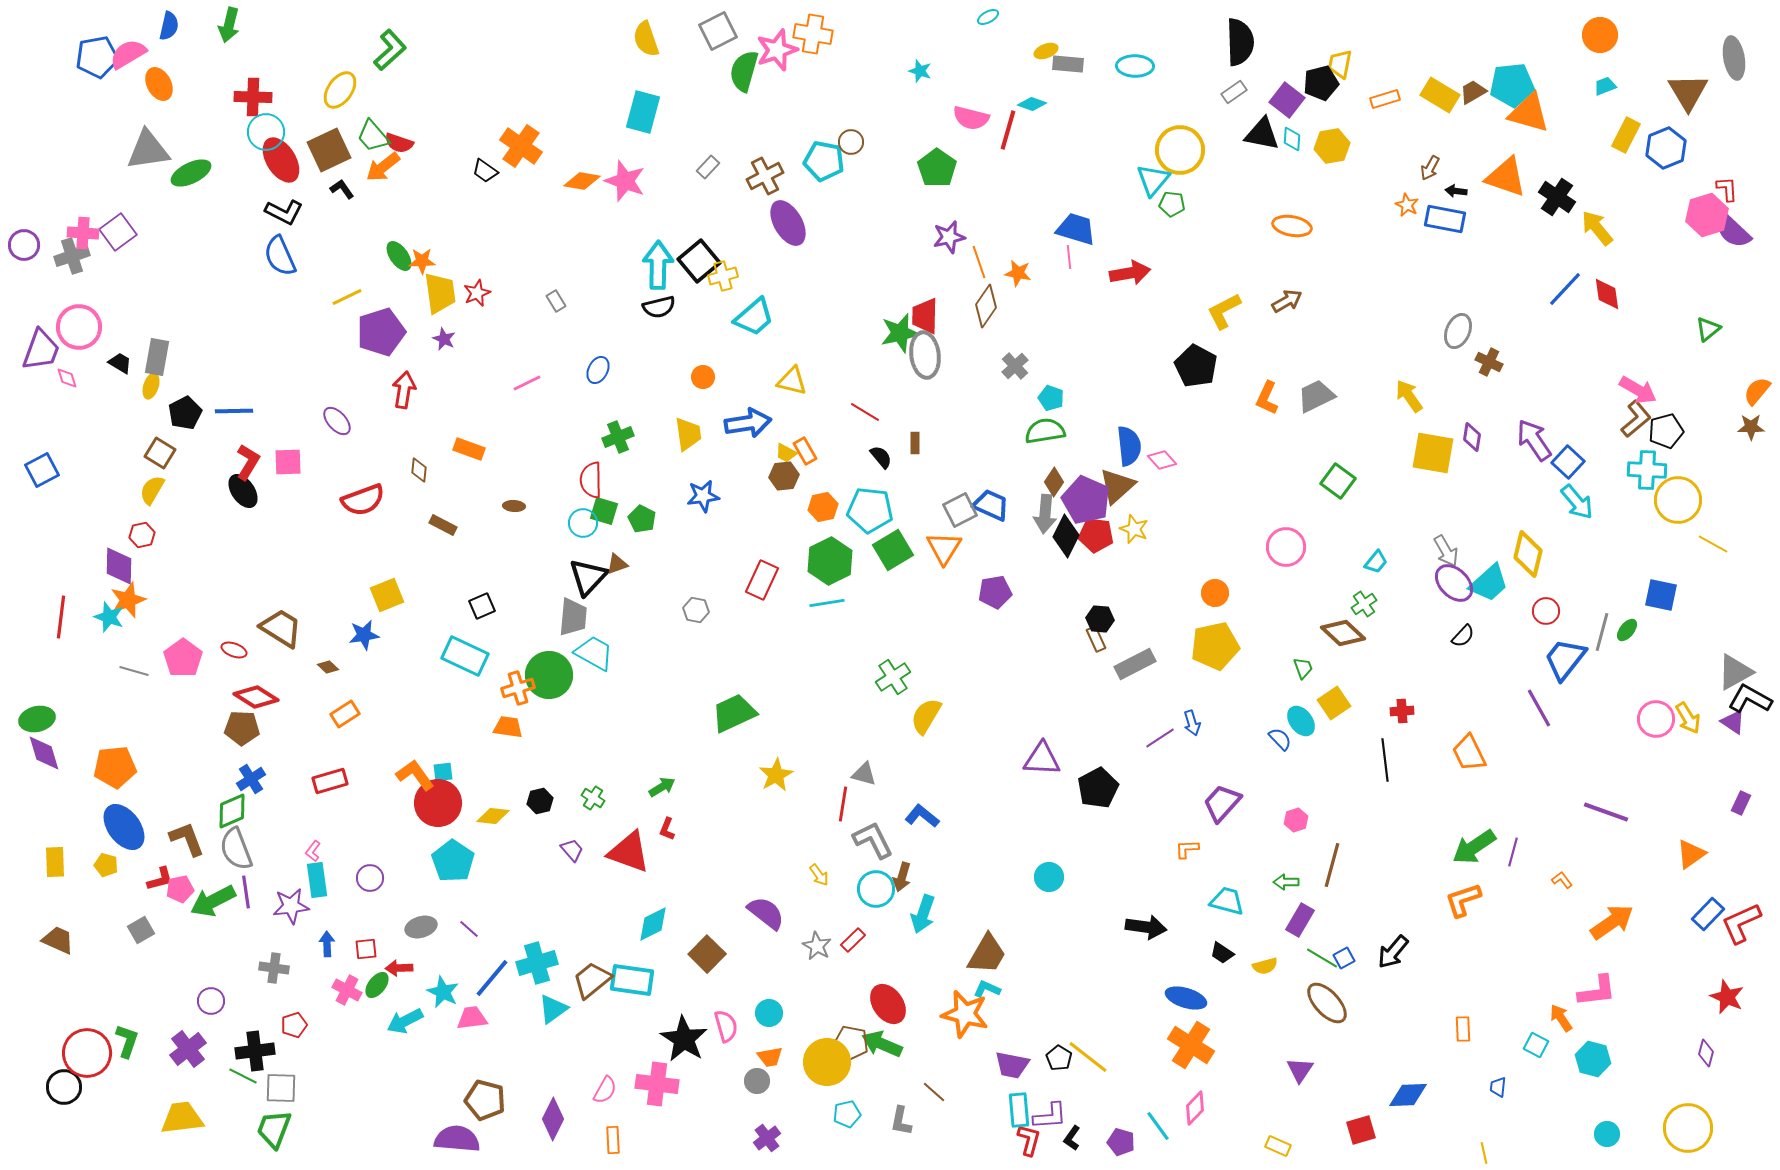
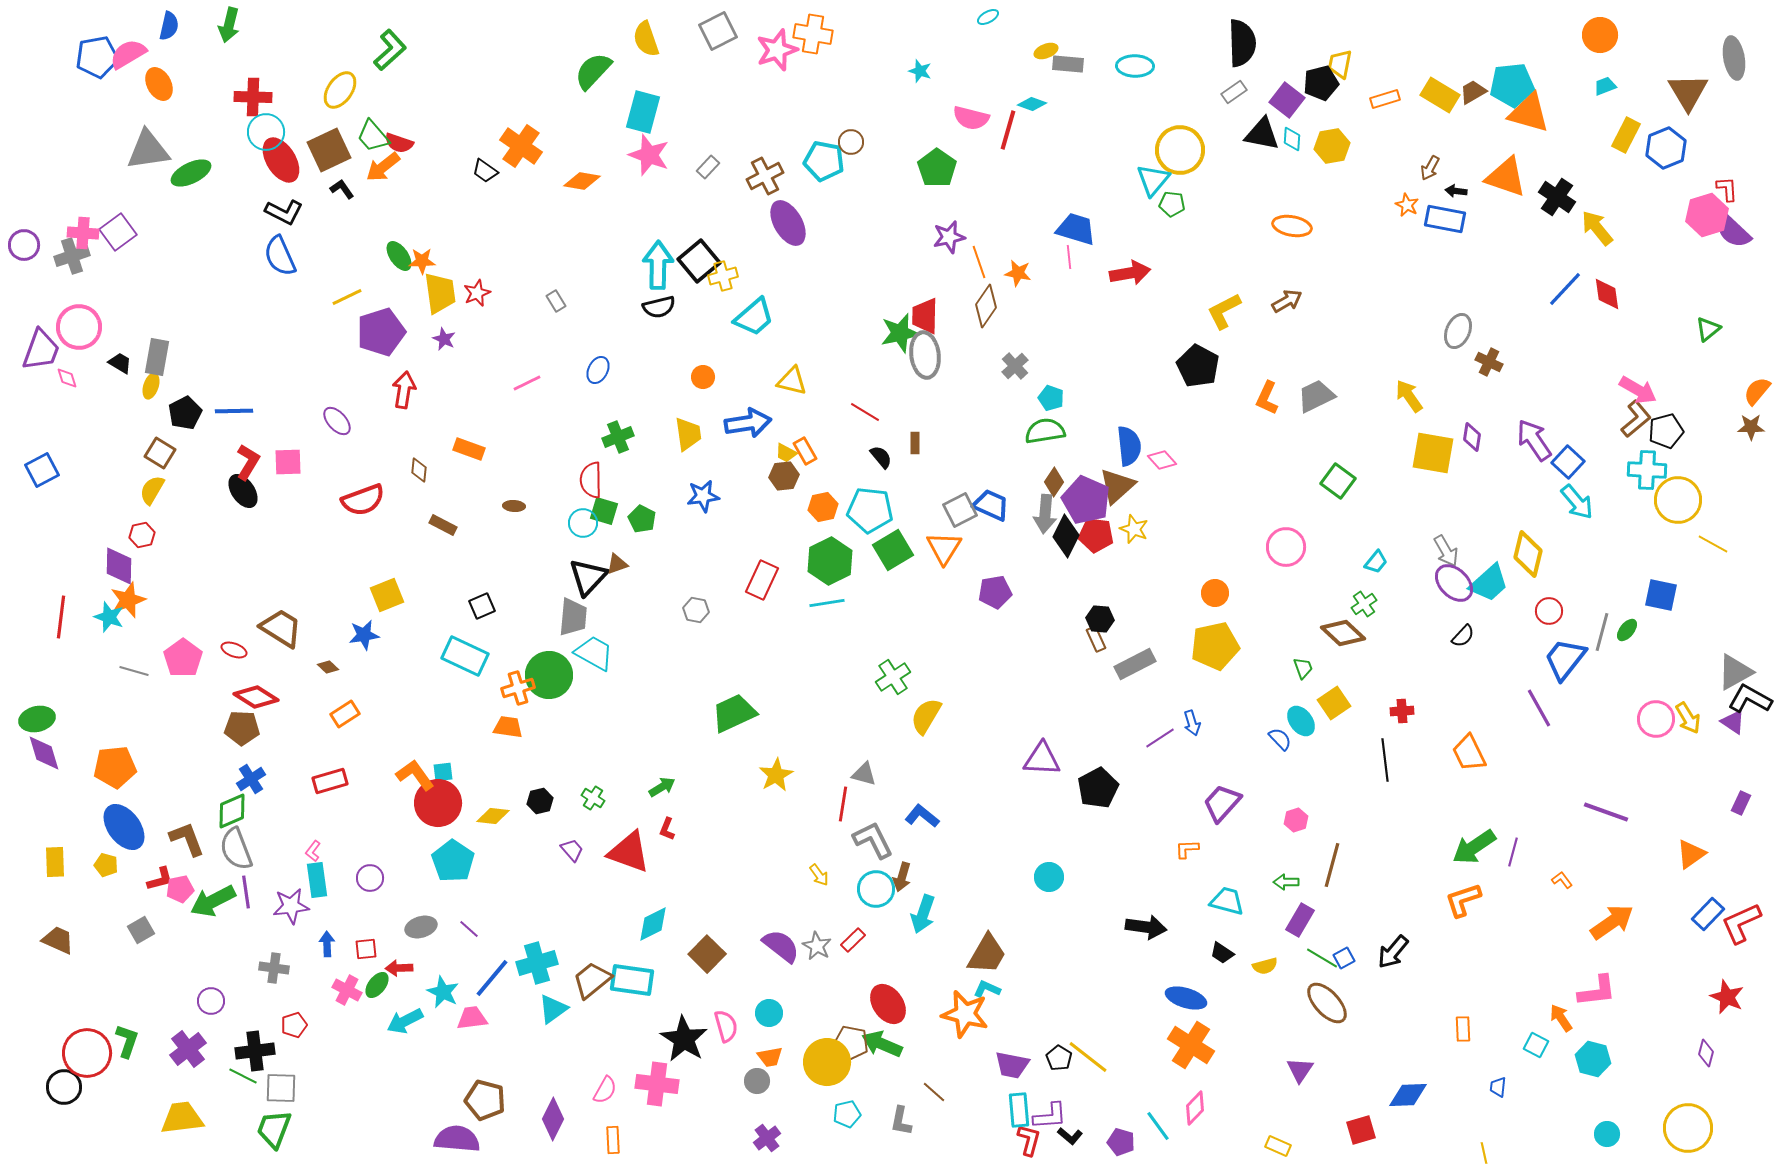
black semicircle at (1240, 42): moved 2 px right, 1 px down
green semicircle at (744, 71): moved 151 px left; rotated 27 degrees clockwise
pink star at (625, 181): moved 24 px right, 26 px up
black pentagon at (1196, 366): moved 2 px right
red circle at (1546, 611): moved 3 px right
purple semicircle at (766, 913): moved 15 px right, 33 px down
black L-shape at (1072, 1138): moved 2 px left, 2 px up; rotated 85 degrees counterclockwise
